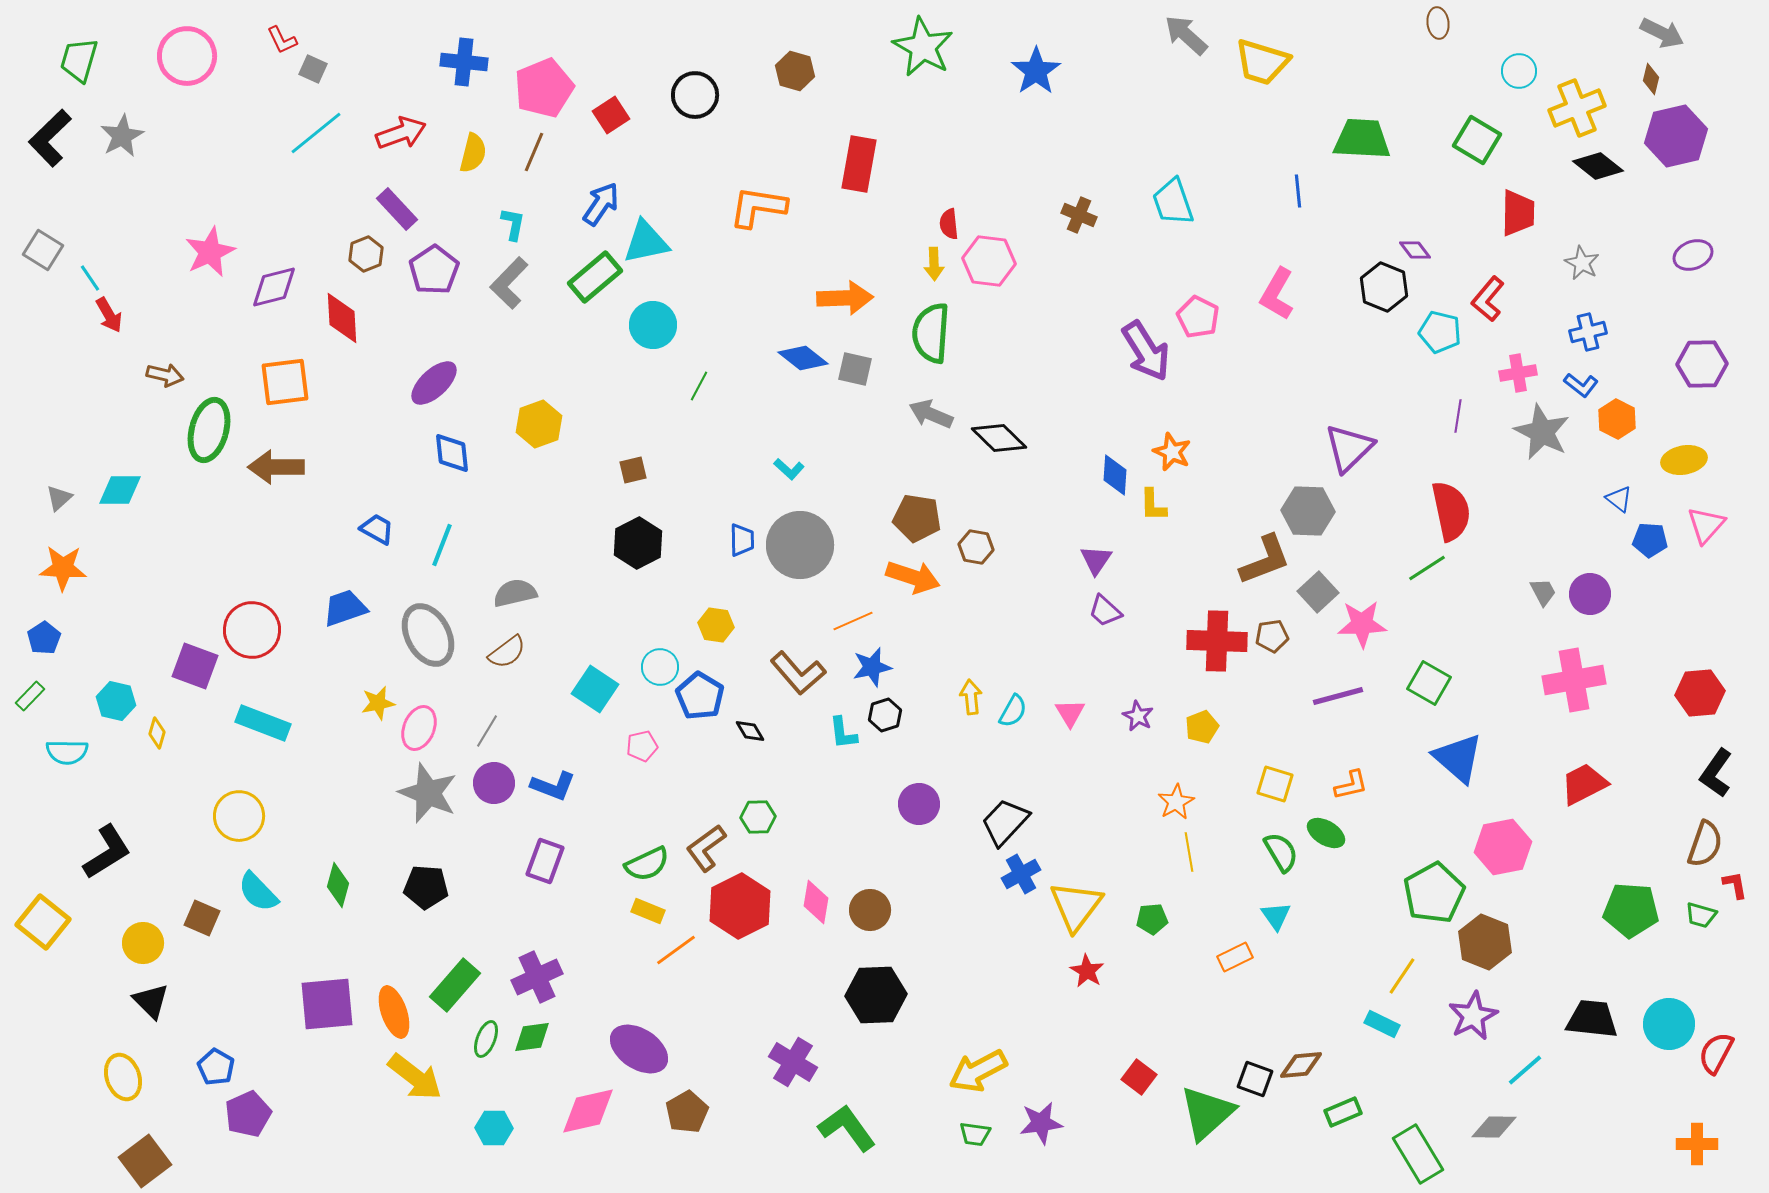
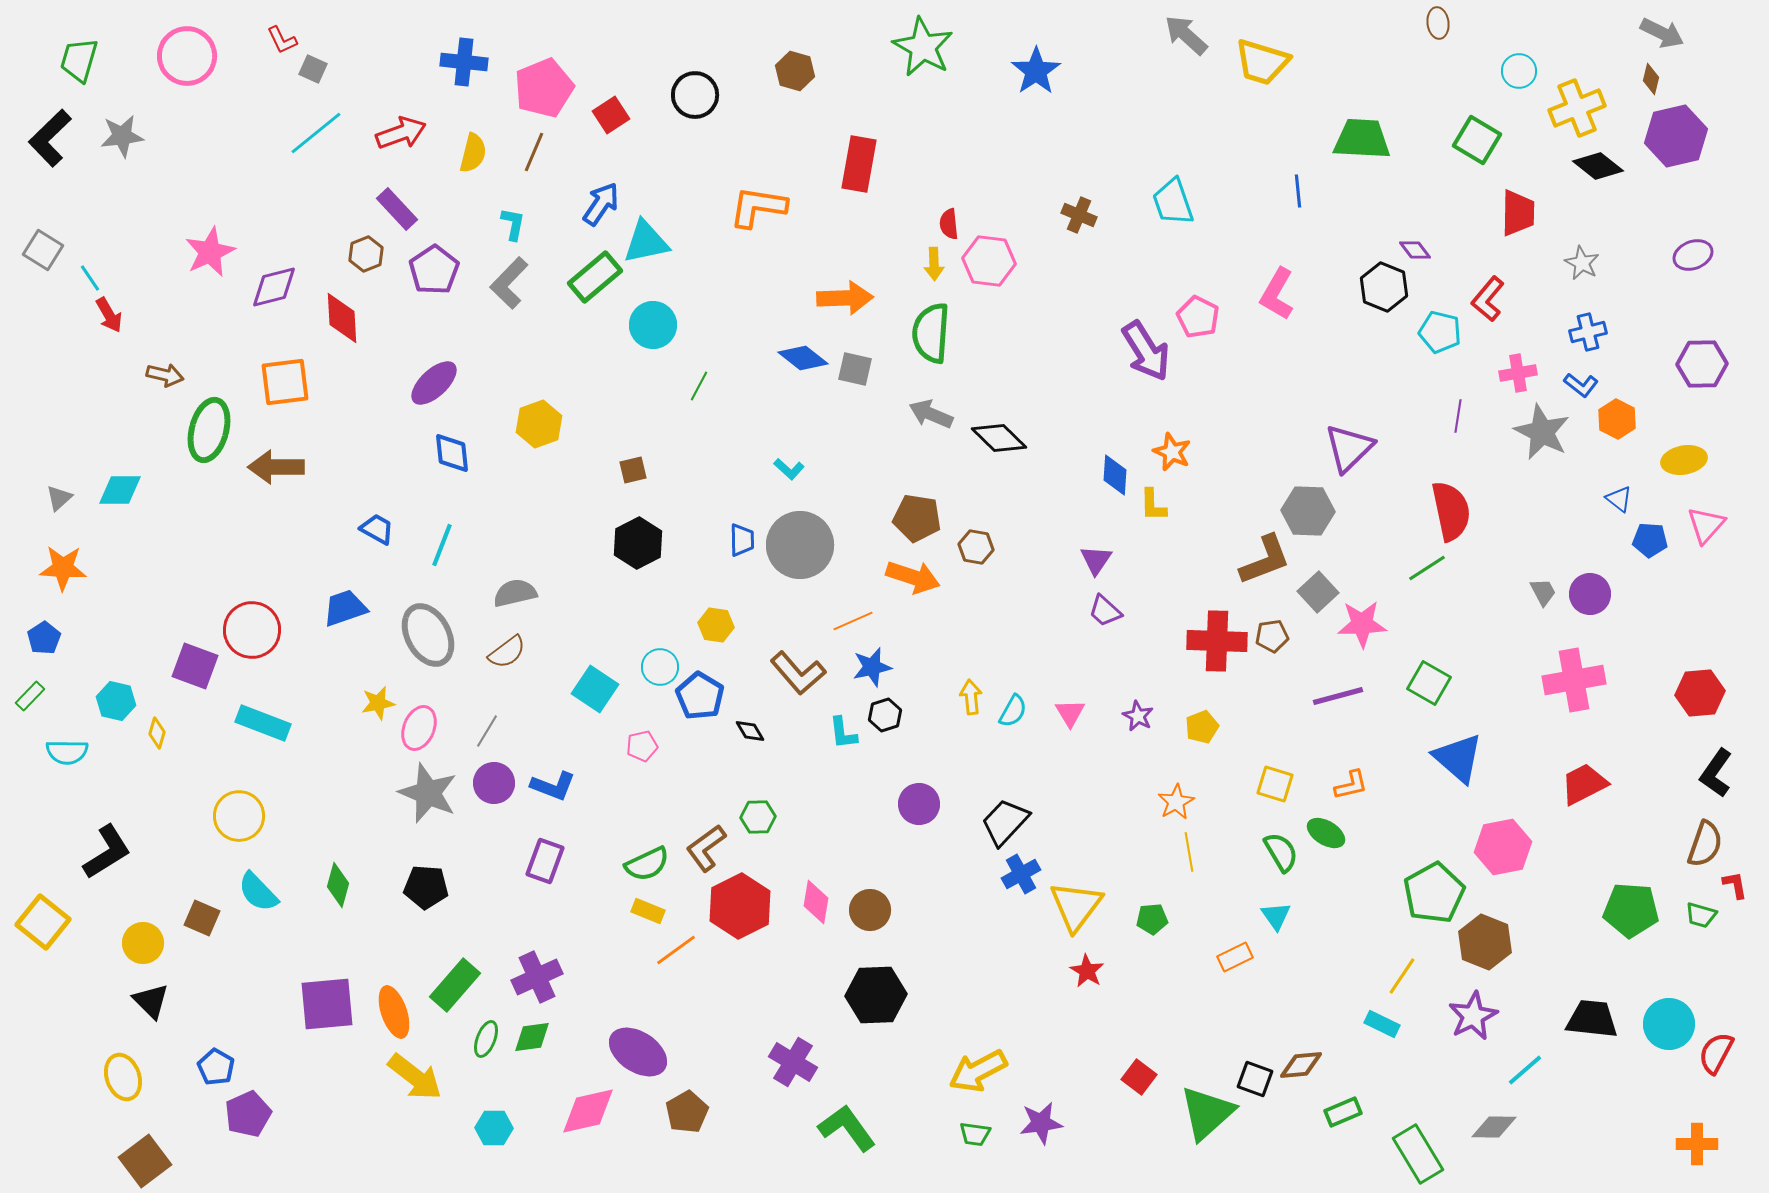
gray star at (122, 136): rotated 21 degrees clockwise
purple ellipse at (639, 1049): moved 1 px left, 3 px down
